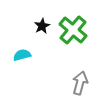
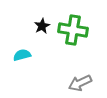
green cross: rotated 32 degrees counterclockwise
gray arrow: rotated 130 degrees counterclockwise
